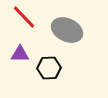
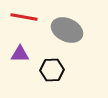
red line: rotated 36 degrees counterclockwise
black hexagon: moved 3 px right, 2 px down
